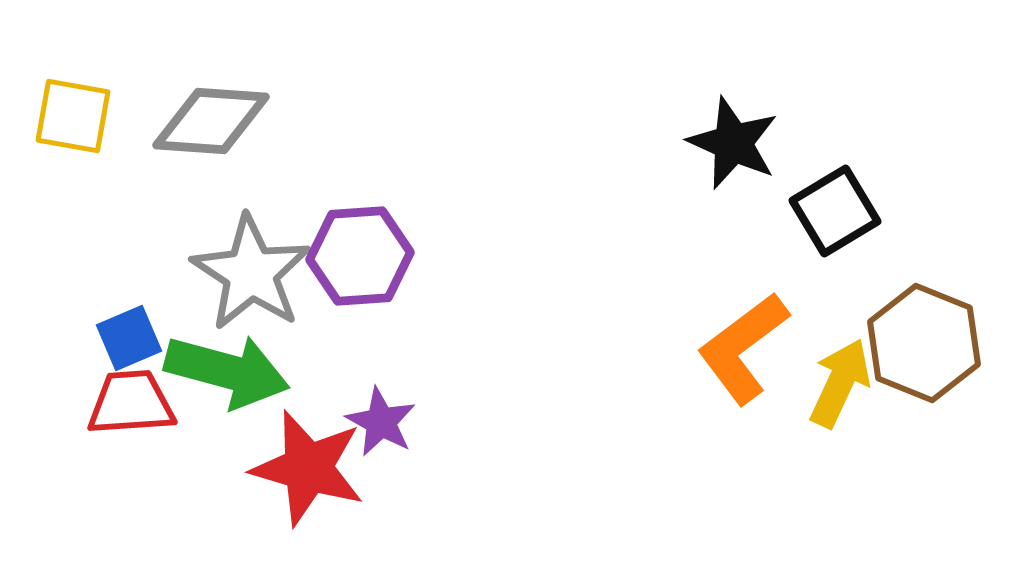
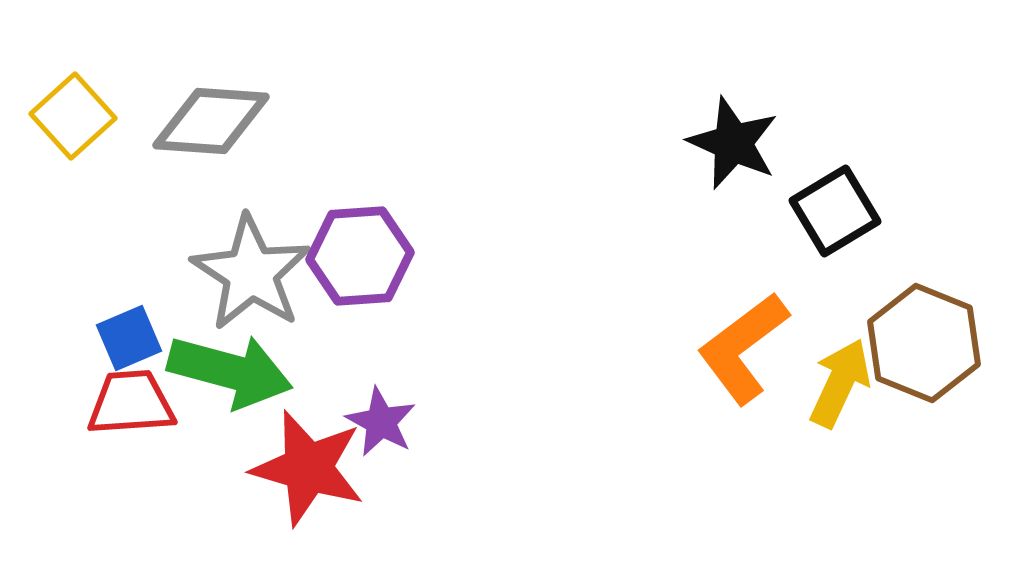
yellow square: rotated 38 degrees clockwise
green arrow: moved 3 px right
